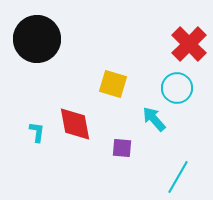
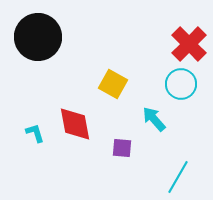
black circle: moved 1 px right, 2 px up
yellow square: rotated 12 degrees clockwise
cyan circle: moved 4 px right, 4 px up
cyan L-shape: moved 2 px left, 1 px down; rotated 25 degrees counterclockwise
